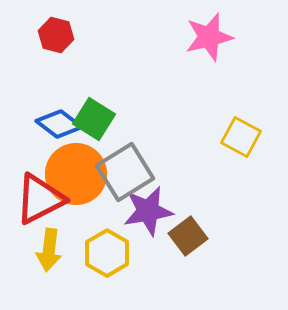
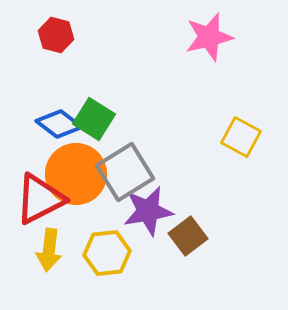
yellow hexagon: rotated 24 degrees clockwise
